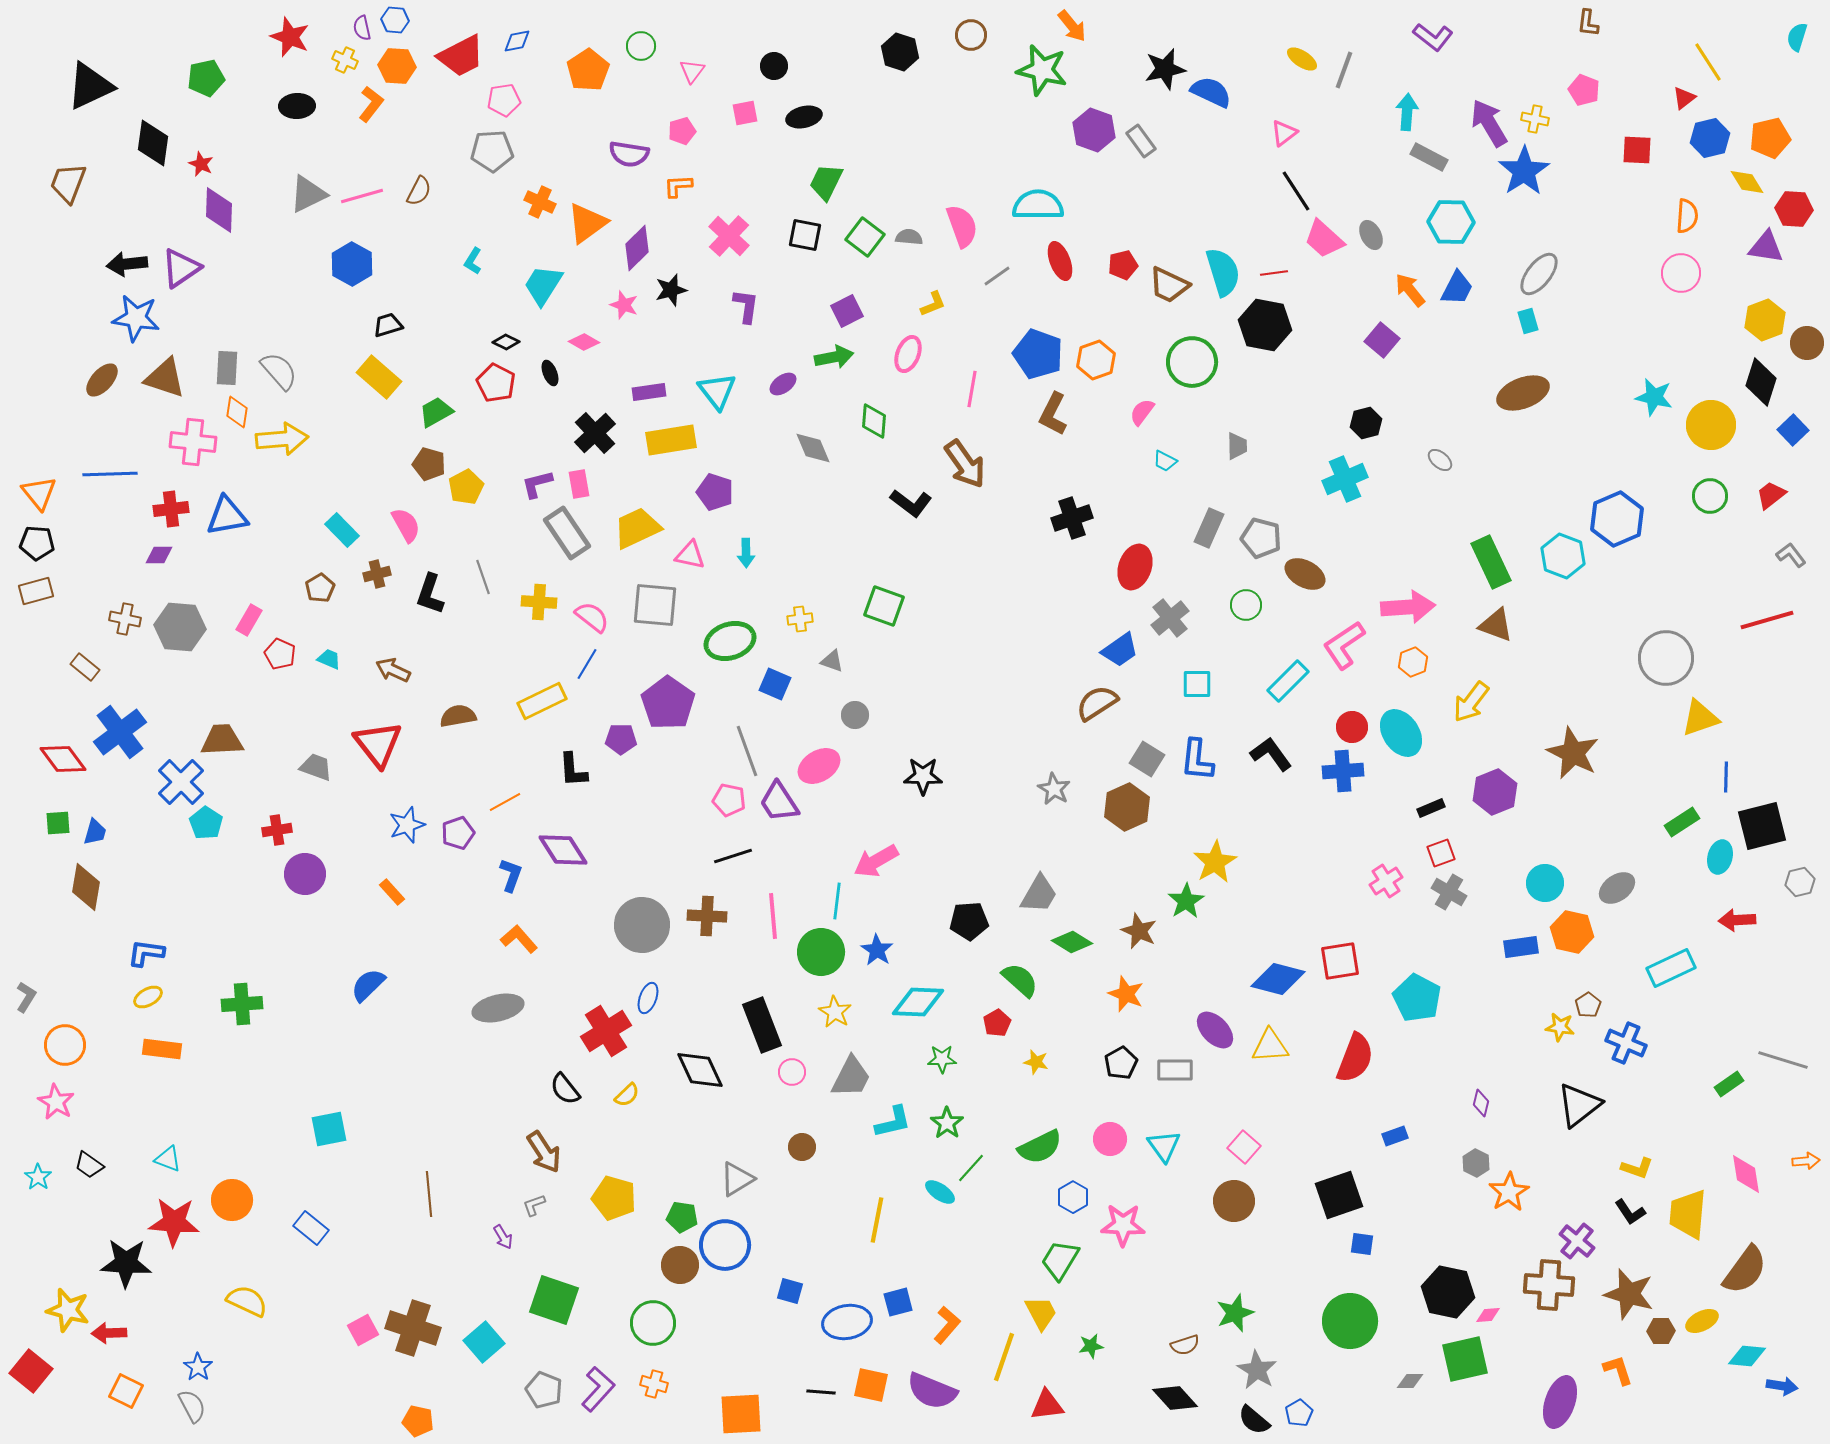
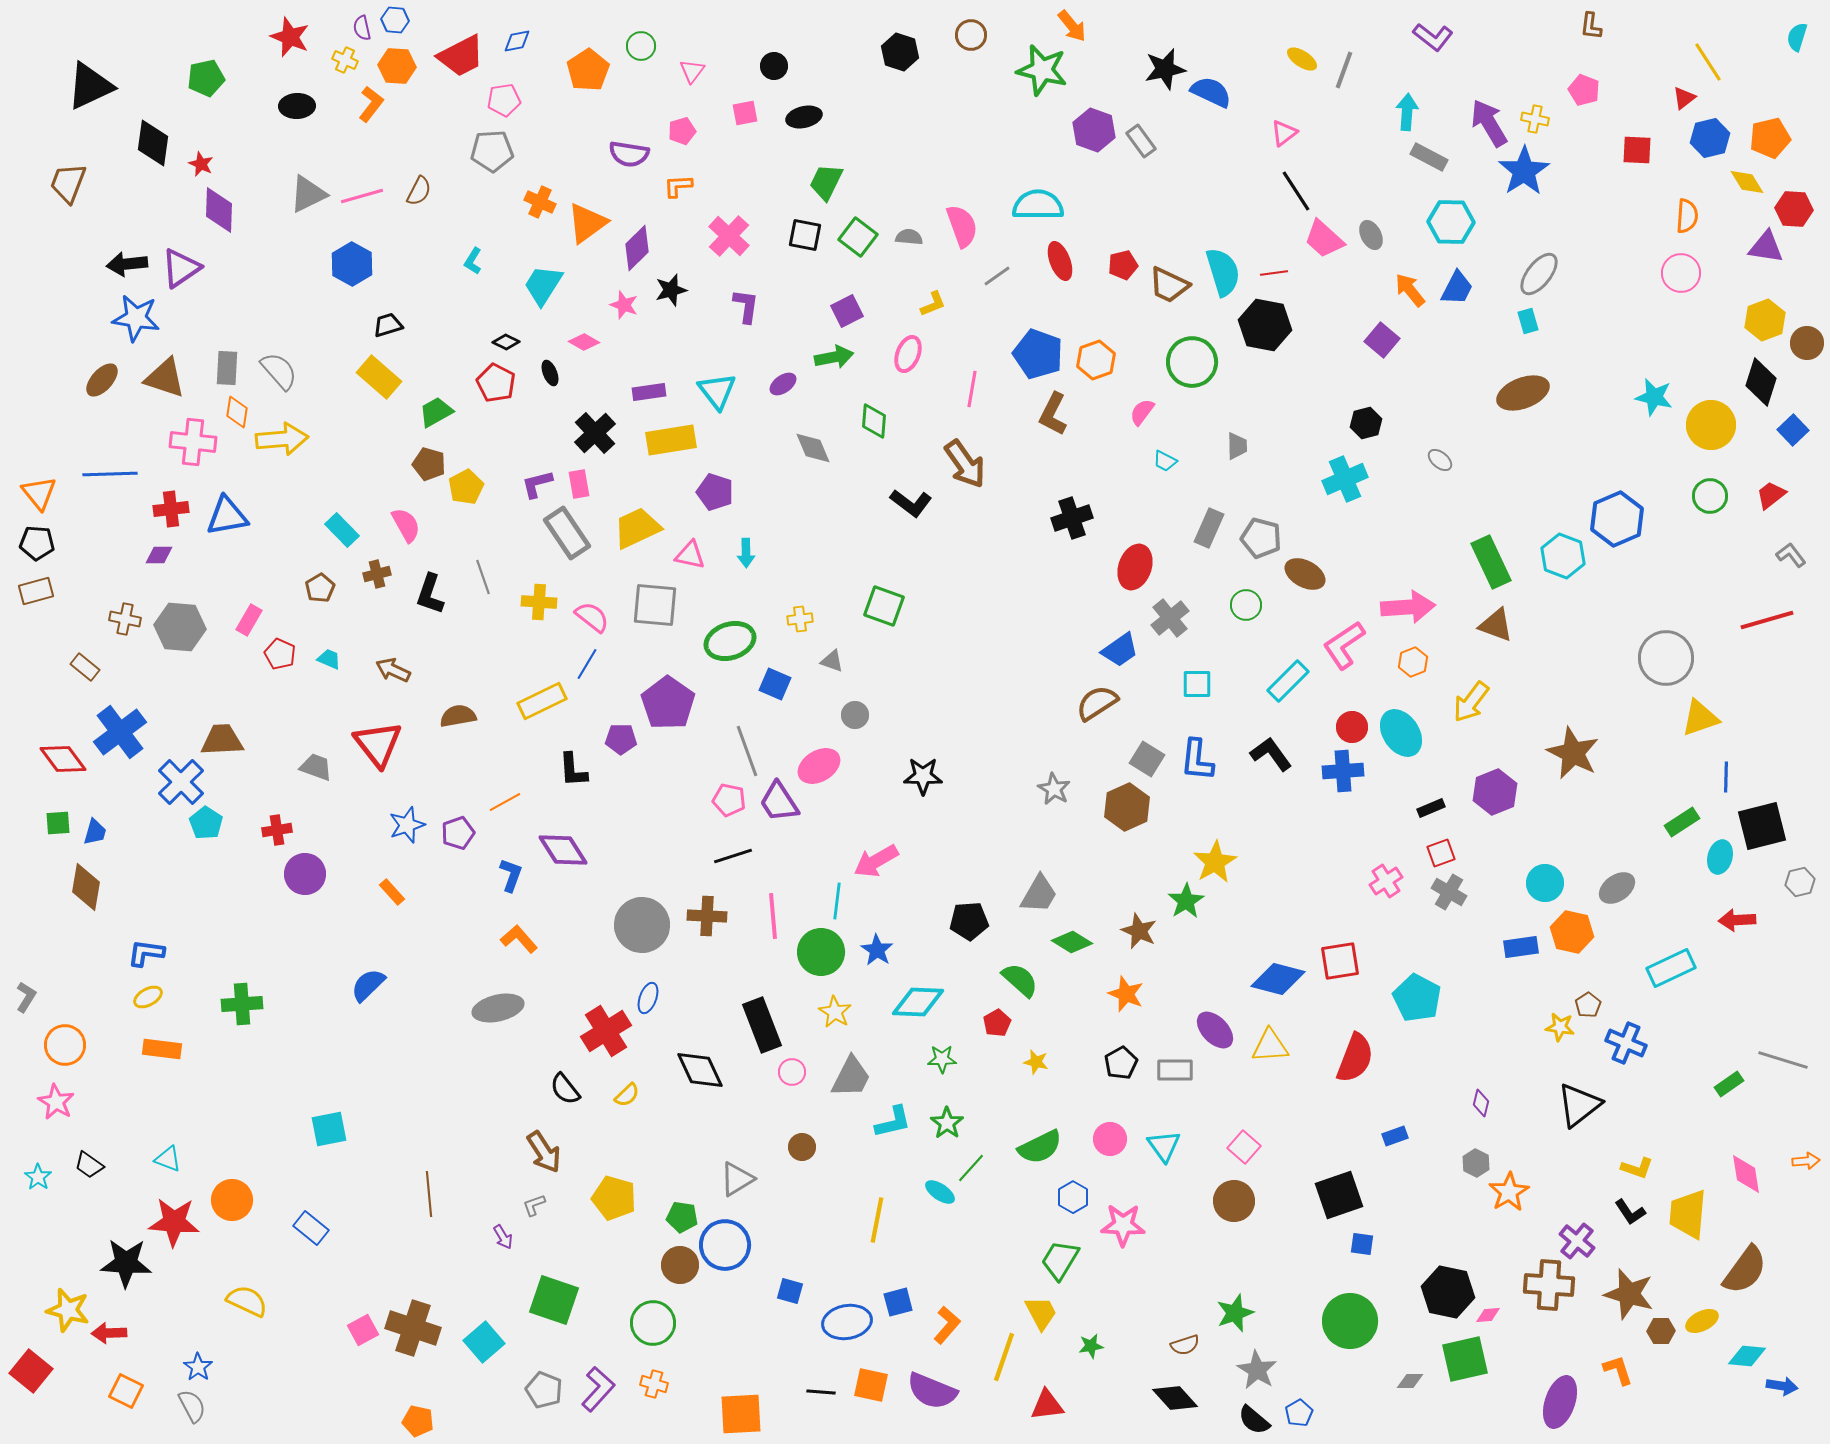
brown L-shape at (1588, 23): moved 3 px right, 3 px down
green square at (865, 237): moved 7 px left
